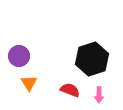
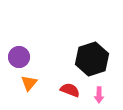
purple circle: moved 1 px down
orange triangle: rotated 12 degrees clockwise
